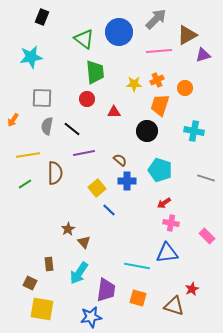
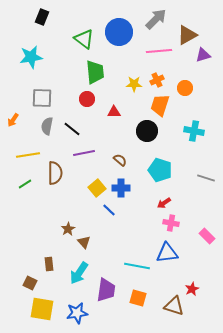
blue cross at (127, 181): moved 6 px left, 7 px down
blue star at (91, 317): moved 14 px left, 4 px up
